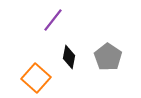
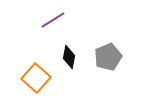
purple line: rotated 20 degrees clockwise
gray pentagon: rotated 16 degrees clockwise
